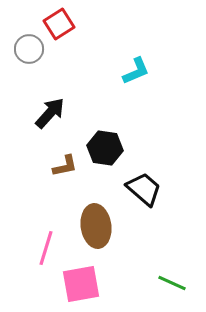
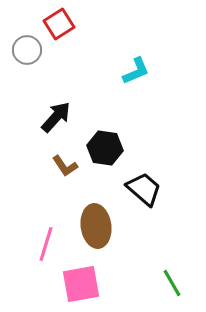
gray circle: moved 2 px left, 1 px down
black arrow: moved 6 px right, 4 px down
brown L-shape: rotated 68 degrees clockwise
pink line: moved 4 px up
green line: rotated 36 degrees clockwise
